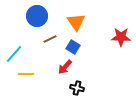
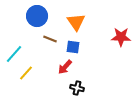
brown line: rotated 48 degrees clockwise
blue square: rotated 24 degrees counterclockwise
yellow line: moved 1 px up; rotated 49 degrees counterclockwise
